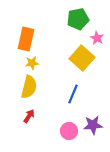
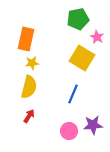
pink star: moved 1 px up
yellow square: rotated 10 degrees counterclockwise
